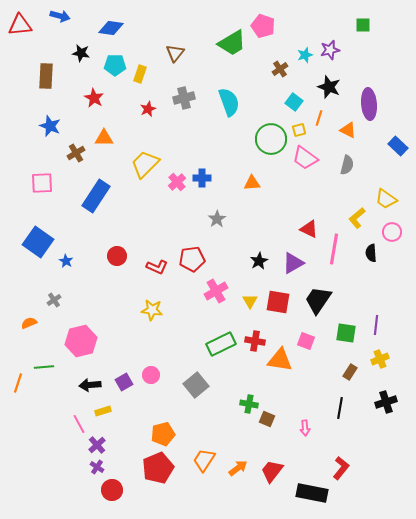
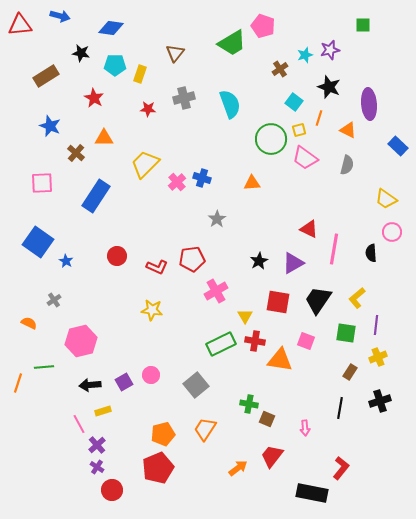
brown rectangle at (46, 76): rotated 55 degrees clockwise
cyan semicircle at (229, 102): moved 1 px right, 2 px down
red star at (148, 109): rotated 28 degrees clockwise
brown cross at (76, 153): rotated 18 degrees counterclockwise
blue cross at (202, 178): rotated 18 degrees clockwise
yellow L-shape at (357, 218): moved 80 px down
yellow triangle at (250, 301): moved 5 px left, 15 px down
orange semicircle at (29, 323): rotated 49 degrees clockwise
yellow cross at (380, 359): moved 2 px left, 2 px up
black cross at (386, 402): moved 6 px left, 1 px up
orange trapezoid at (204, 460): moved 1 px right, 31 px up
red trapezoid at (272, 471): moved 15 px up
